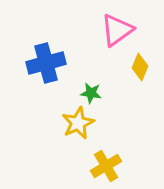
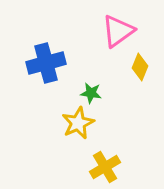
pink triangle: moved 1 px right, 1 px down
yellow cross: moved 1 px left, 1 px down
